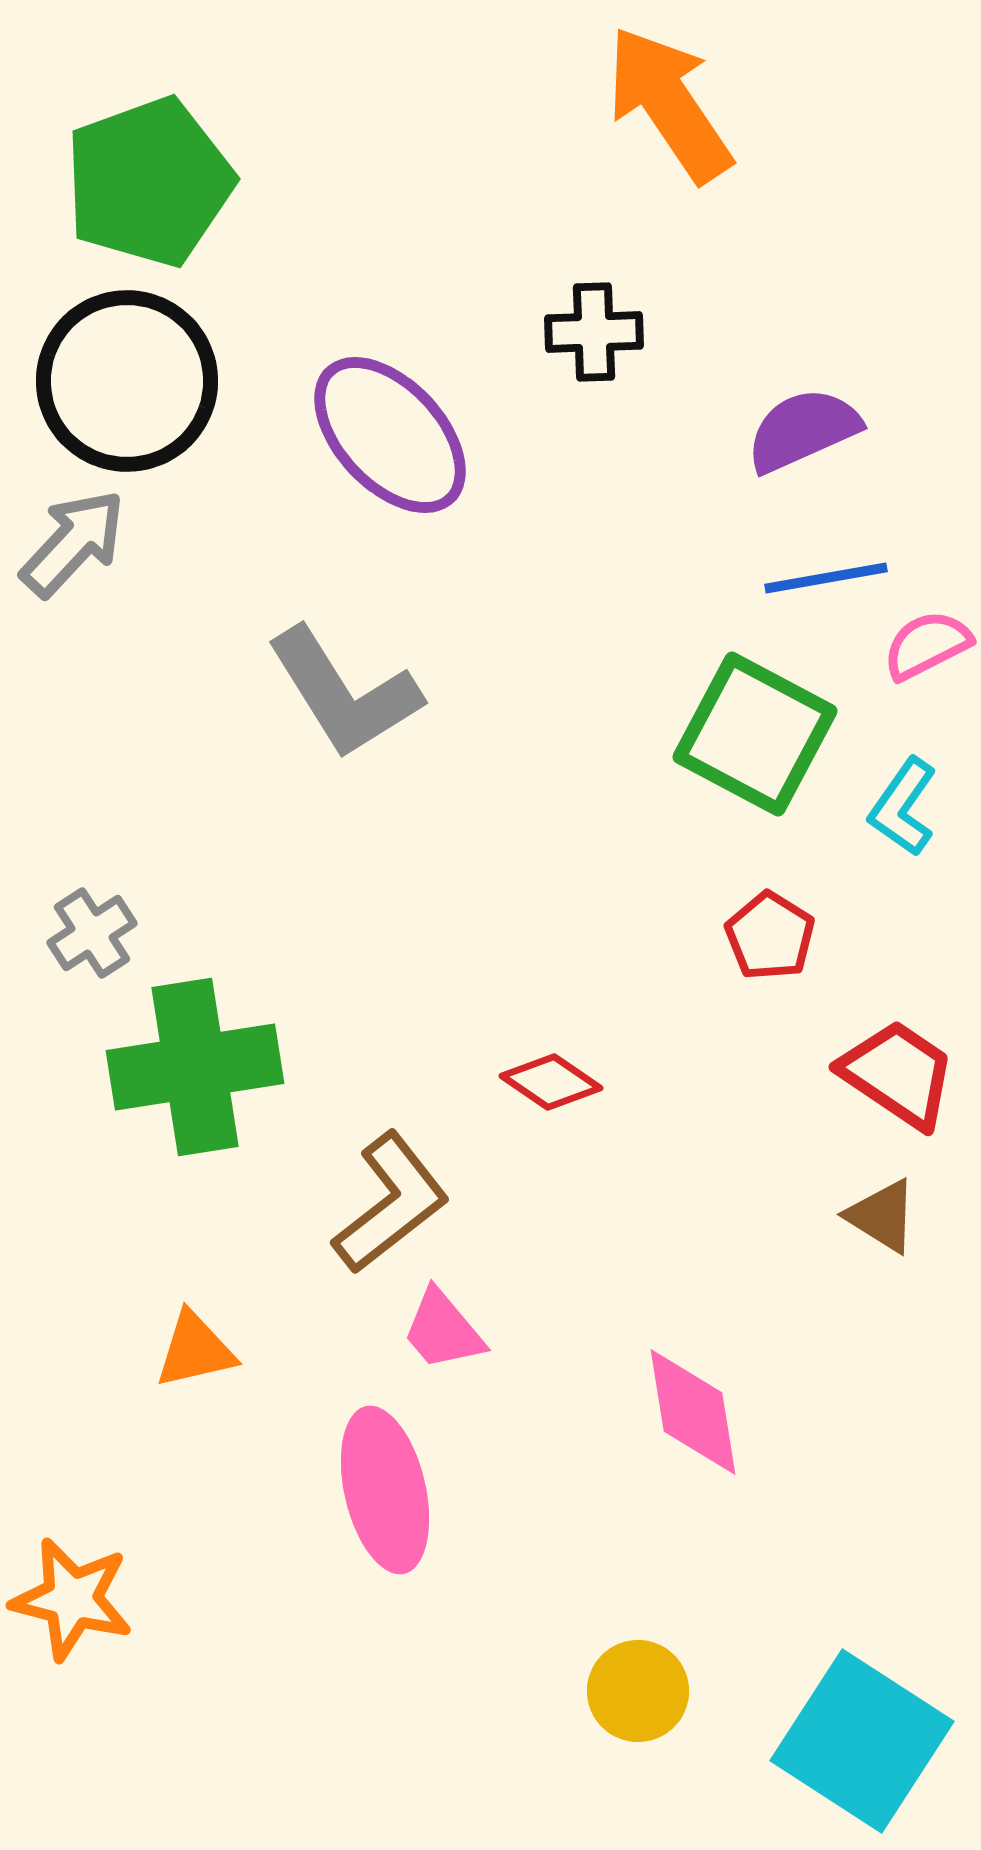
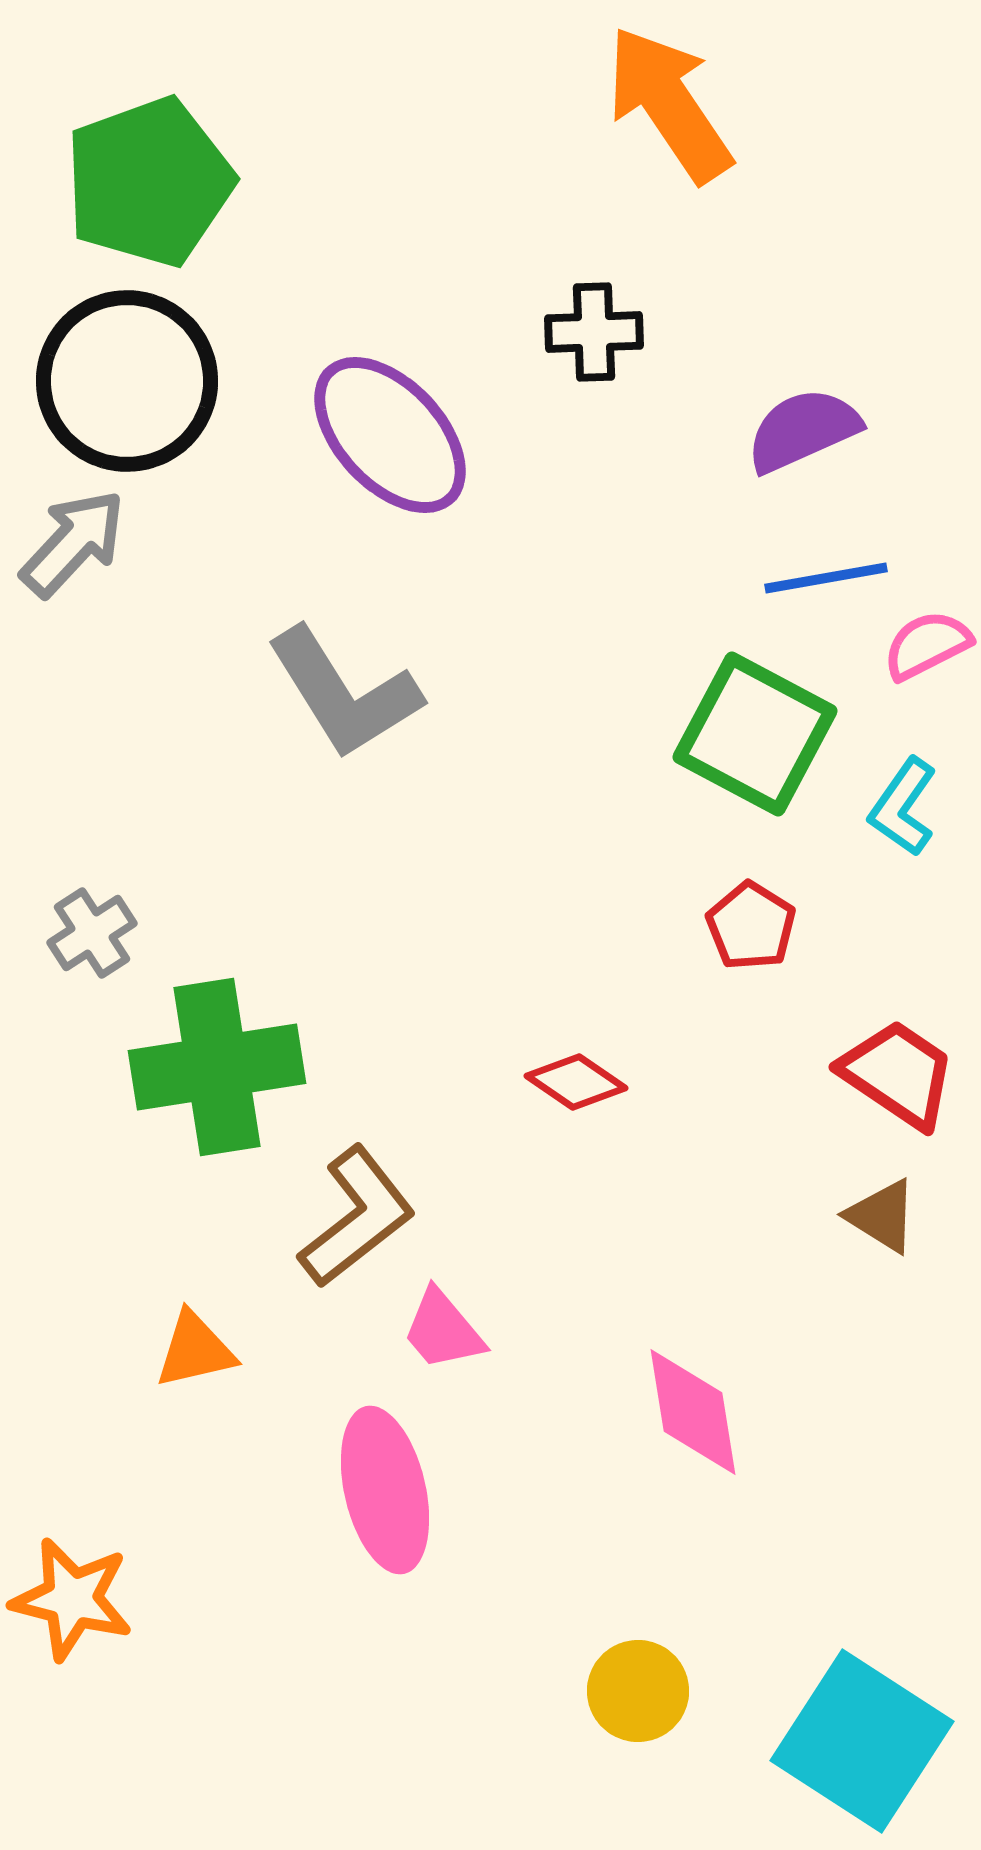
red pentagon: moved 19 px left, 10 px up
green cross: moved 22 px right
red diamond: moved 25 px right
brown L-shape: moved 34 px left, 14 px down
